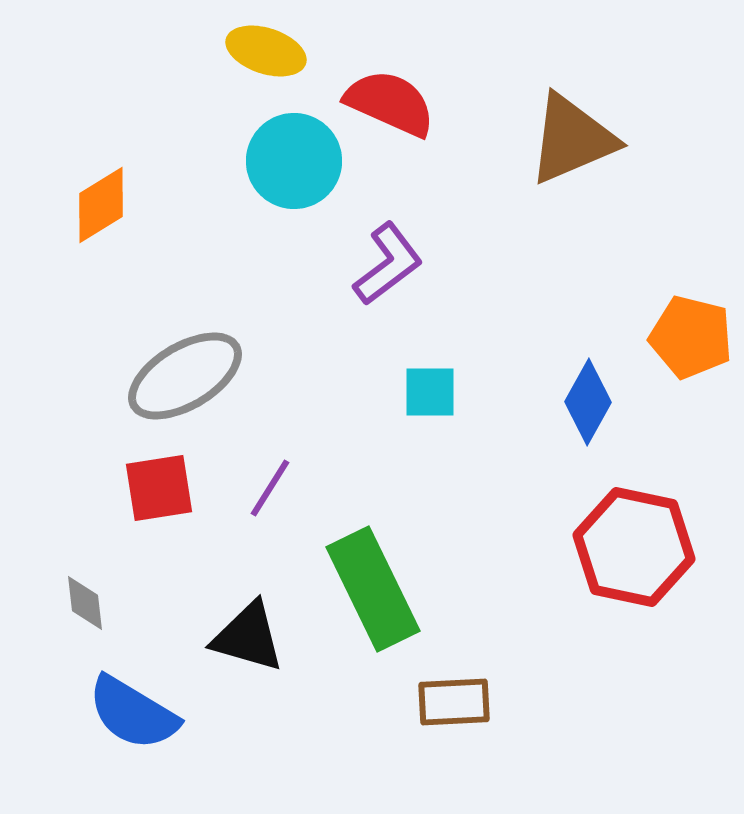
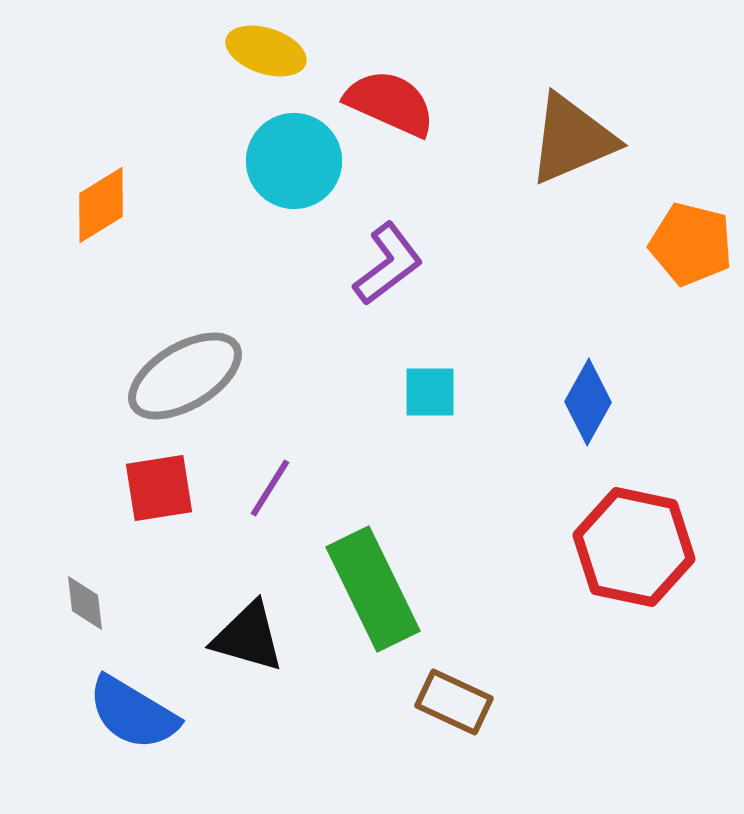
orange pentagon: moved 93 px up
brown rectangle: rotated 28 degrees clockwise
